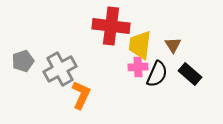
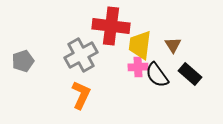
gray cross: moved 21 px right, 14 px up
black semicircle: moved 1 px down; rotated 120 degrees clockwise
